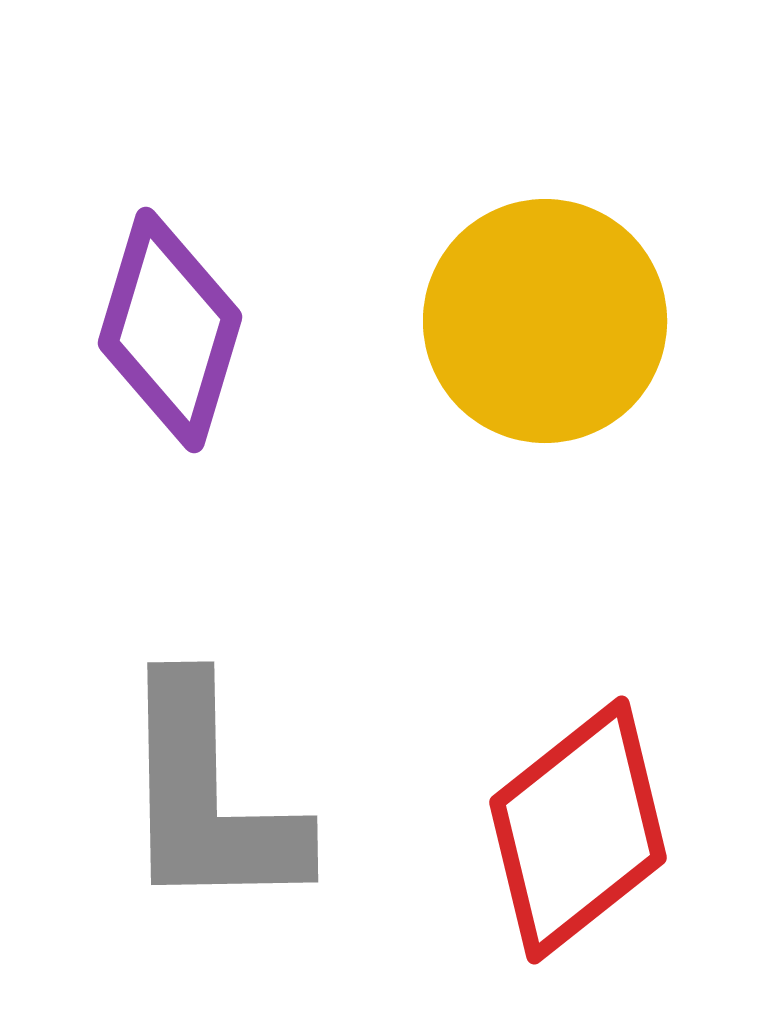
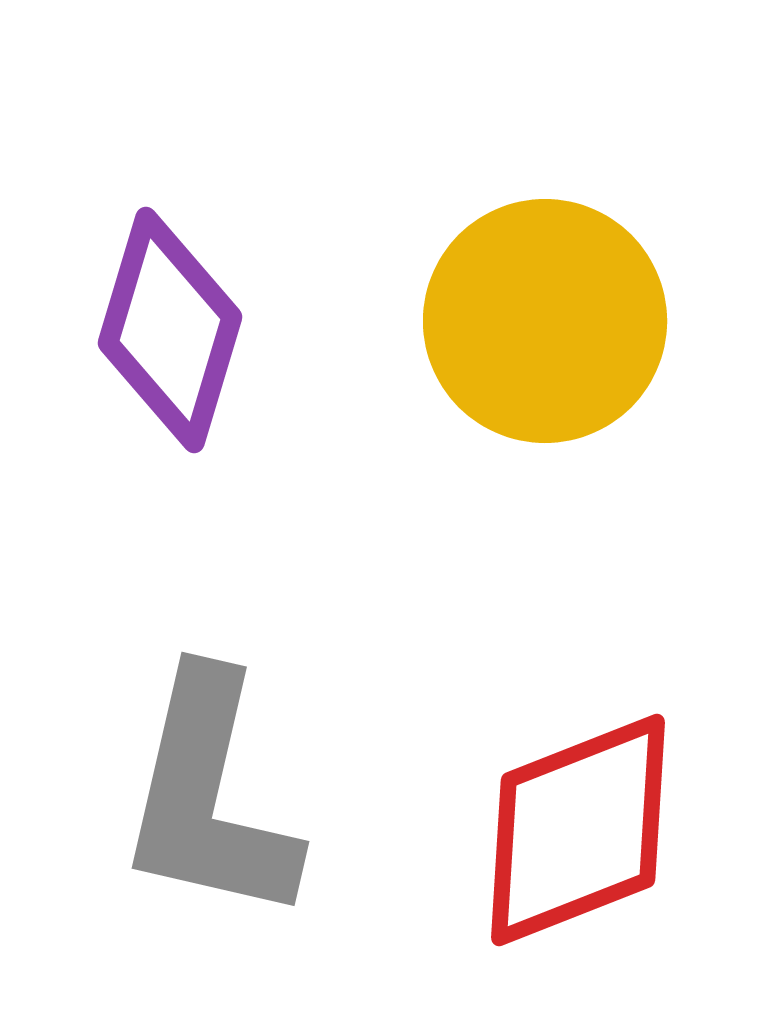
gray L-shape: rotated 14 degrees clockwise
red diamond: rotated 17 degrees clockwise
